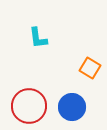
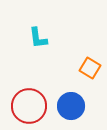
blue circle: moved 1 px left, 1 px up
